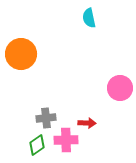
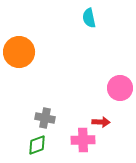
orange circle: moved 2 px left, 2 px up
gray cross: moved 1 px left; rotated 18 degrees clockwise
red arrow: moved 14 px right, 1 px up
pink cross: moved 17 px right
green diamond: rotated 15 degrees clockwise
